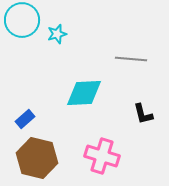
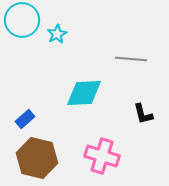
cyan star: rotated 12 degrees counterclockwise
